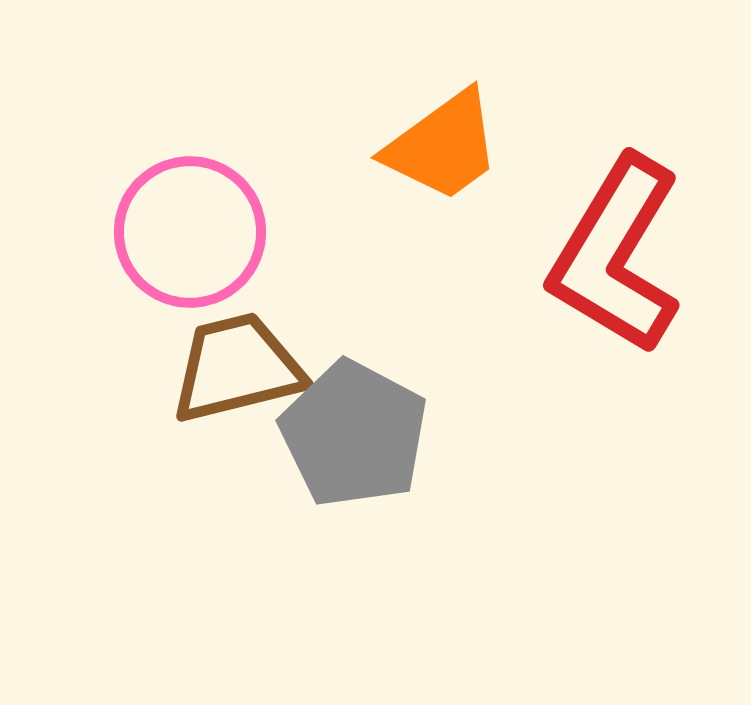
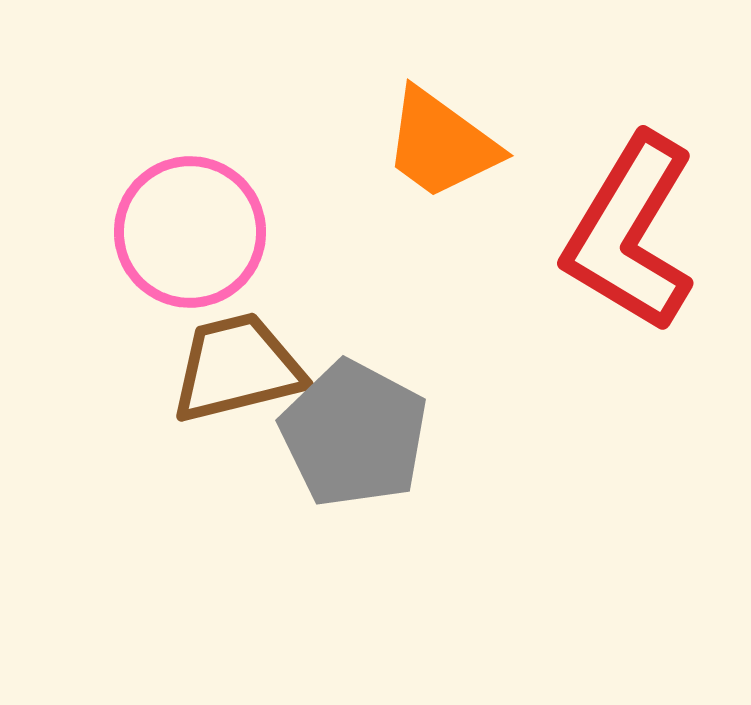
orange trapezoid: moved 2 px left, 2 px up; rotated 72 degrees clockwise
red L-shape: moved 14 px right, 22 px up
